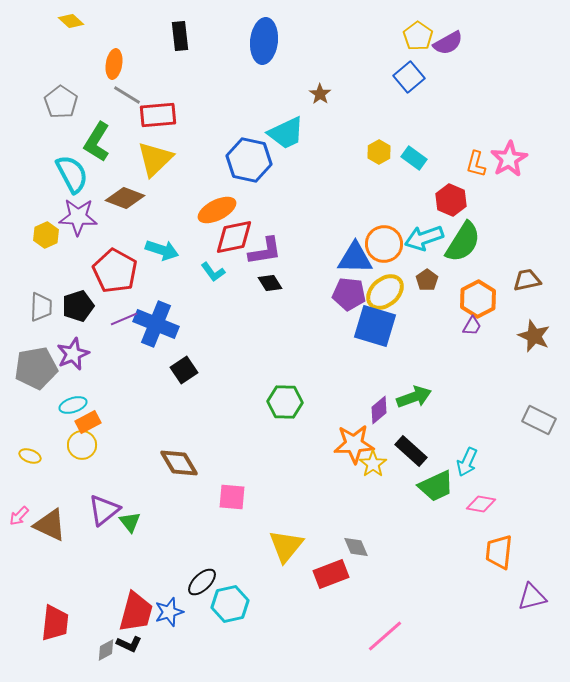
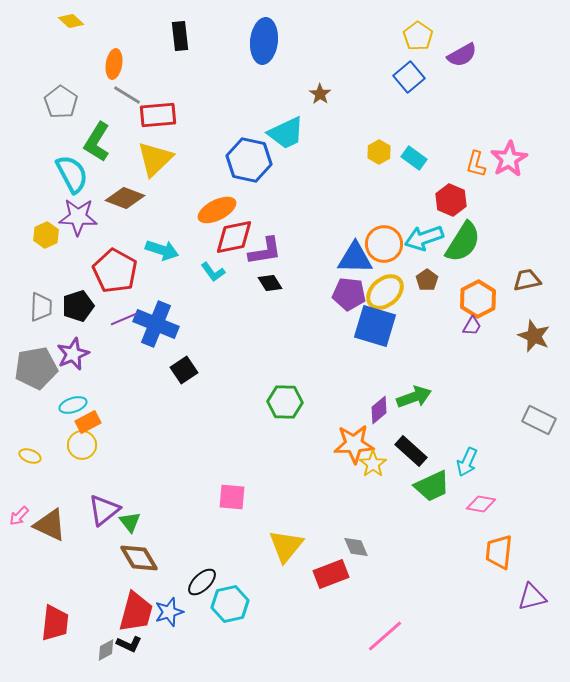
purple semicircle at (448, 43): moved 14 px right, 12 px down
brown diamond at (179, 463): moved 40 px left, 95 px down
green trapezoid at (436, 486): moved 4 px left
